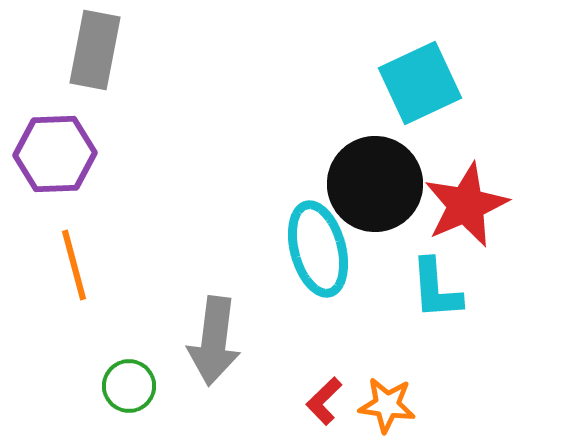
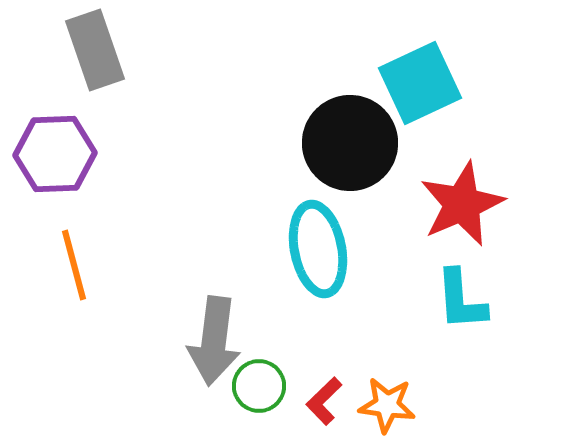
gray rectangle: rotated 30 degrees counterclockwise
black circle: moved 25 px left, 41 px up
red star: moved 4 px left, 1 px up
cyan ellipse: rotated 4 degrees clockwise
cyan L-shape: moved 25 px right, 11 px down
green circle: moved 130 px right
